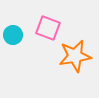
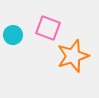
orange star: moved 2 px left; rotated 8 degrees counterclockwise
